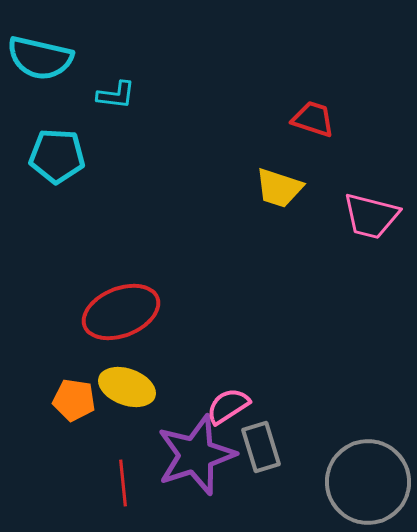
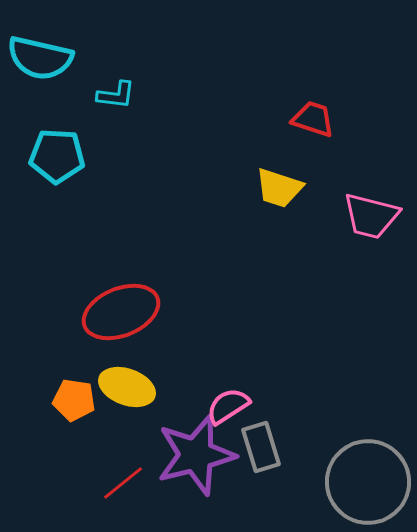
purple star: rotated 4 degrees clockwise
red line: rotated 57 degrees clockwise
